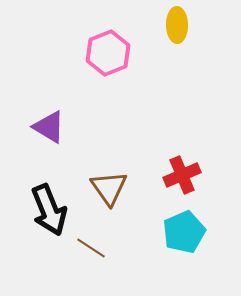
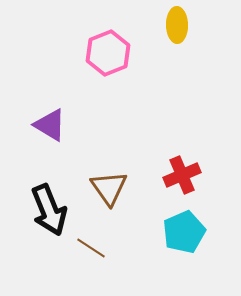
purple triangle: moved 1 px right, 2 px up
